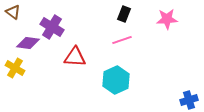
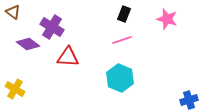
pink star: rotated 20 degrees clockwise
purple diamond: moved 1 px down; rotated 30 degrees clockwise
red triangle: moved 7 px left
yellow cross: moved 21 px down
cyan hexagon: moved 4 px right, 2 px up; rotated 12 degrees counterclockwise
